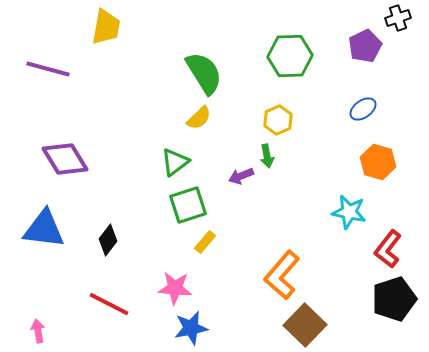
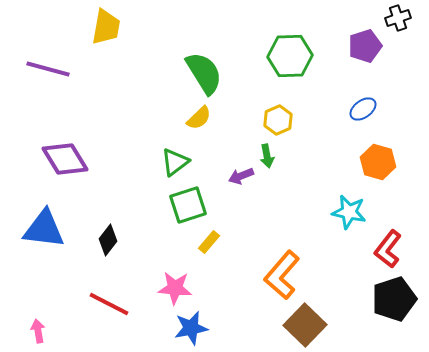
purple pentagon: rotated 8 degrees clockwise
yellow rectangle: moved 4 px right
